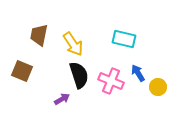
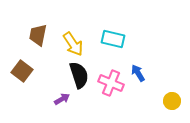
brown trapezoid: moved 1 px left
cyan rectangle: moved 11 px left
brown square: rotated 15 degrees clockwise
pink cross: moved 2 px down
yellow circle: moved 14 px right, 14 px down
